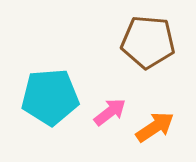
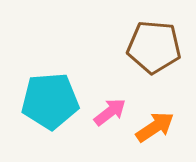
brown pentagon: moved 6 px right, 5 px down
cyan pentagon: moved 4 px down
